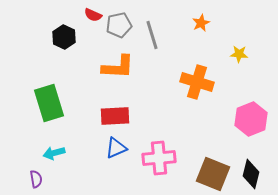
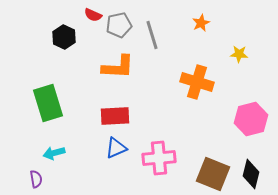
green rectangle: moved 1 px left
pink hexagon: rotated 8 degrees clockwise
